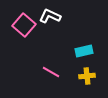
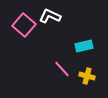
cyan rectangle: moved 5 px up
pink line: moved 11 px right, 3 px up; rotated 18 degrees clockwise
yellow cross: rotated 21 degrees clockwise
